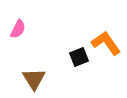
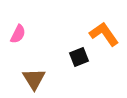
pink semicircle: moved 5 px down
orange L-shape: moved 2 px left, 9 px up
